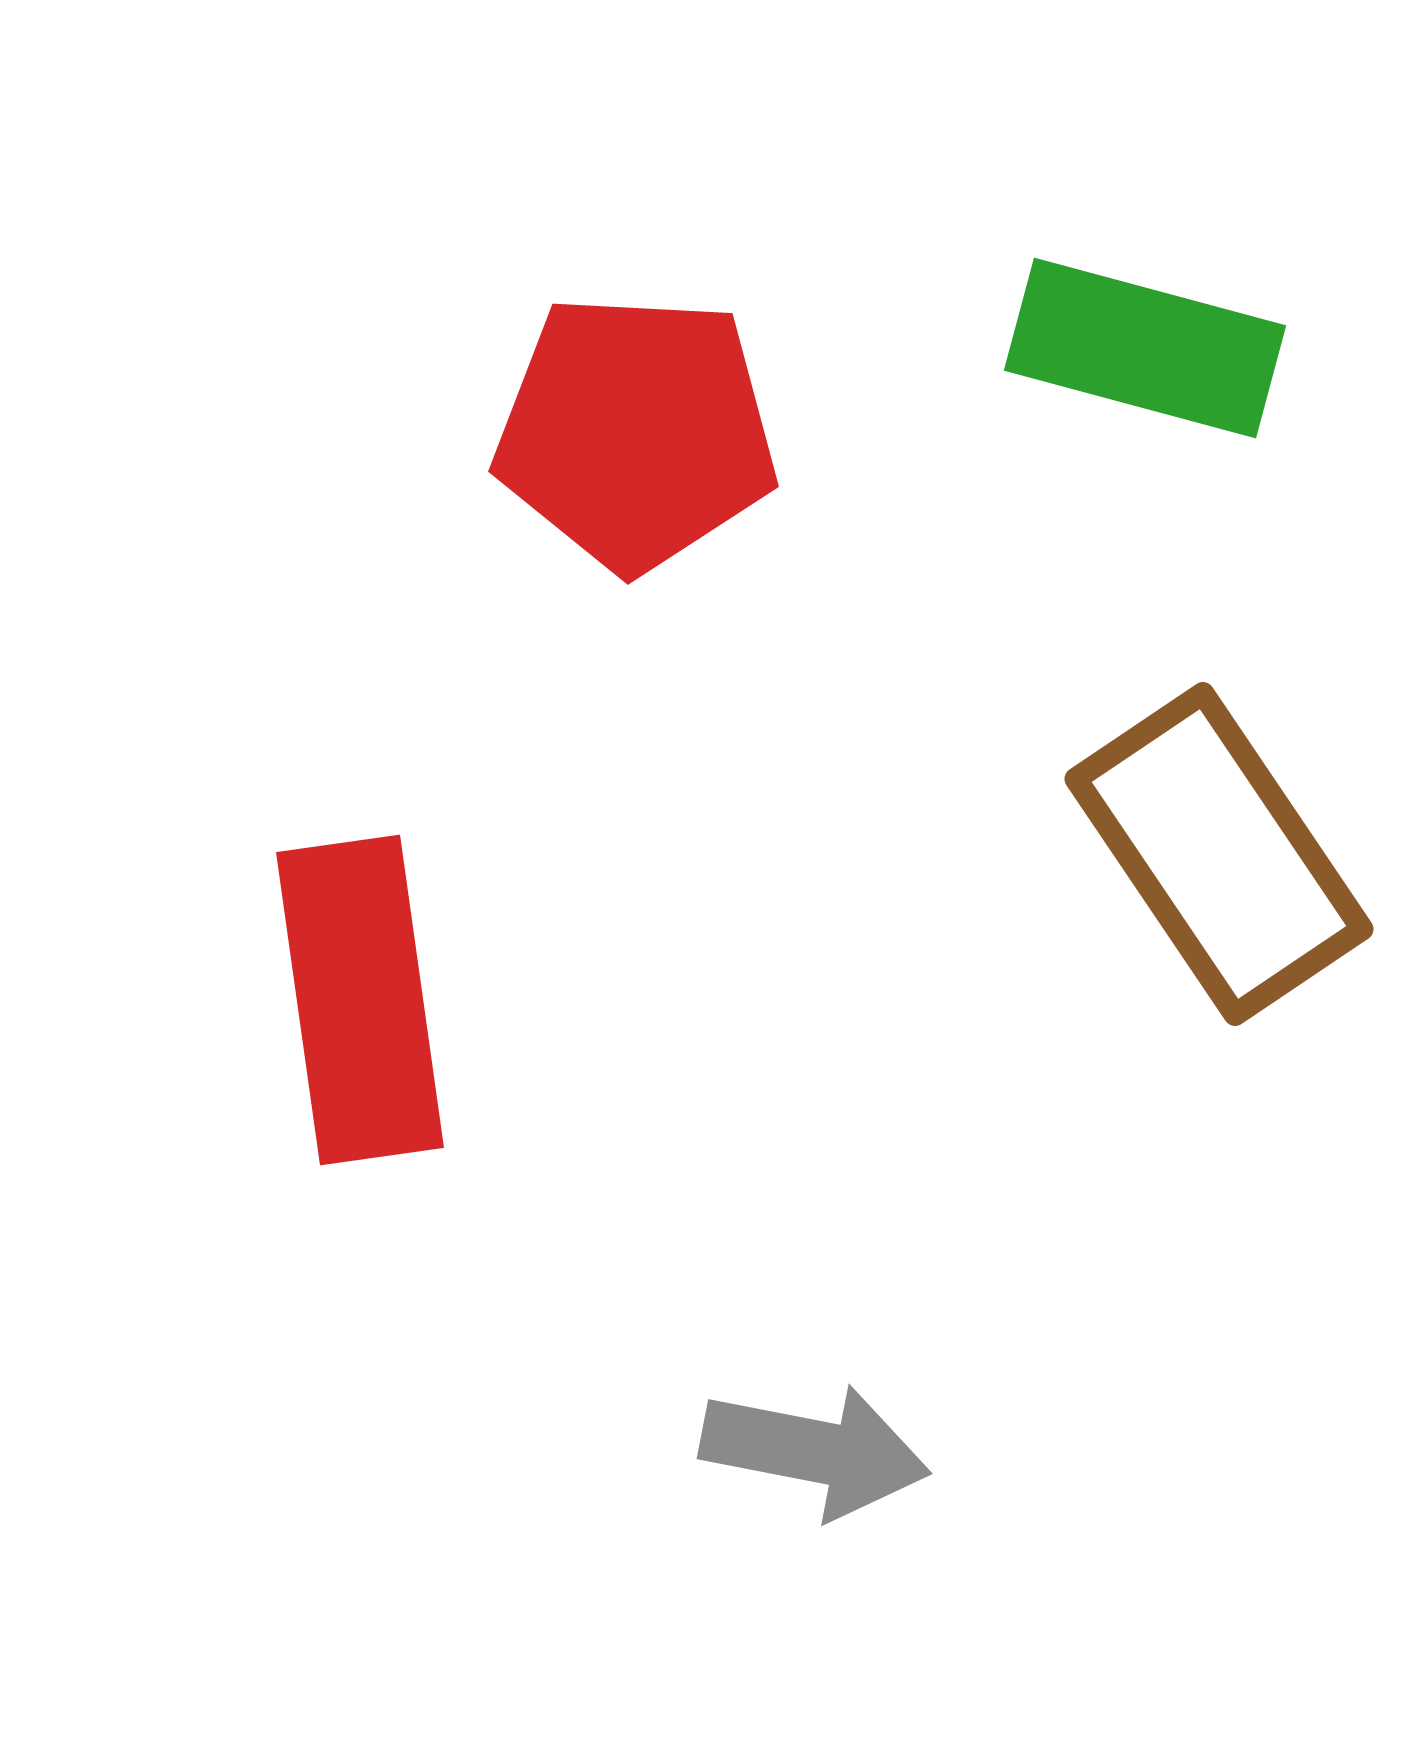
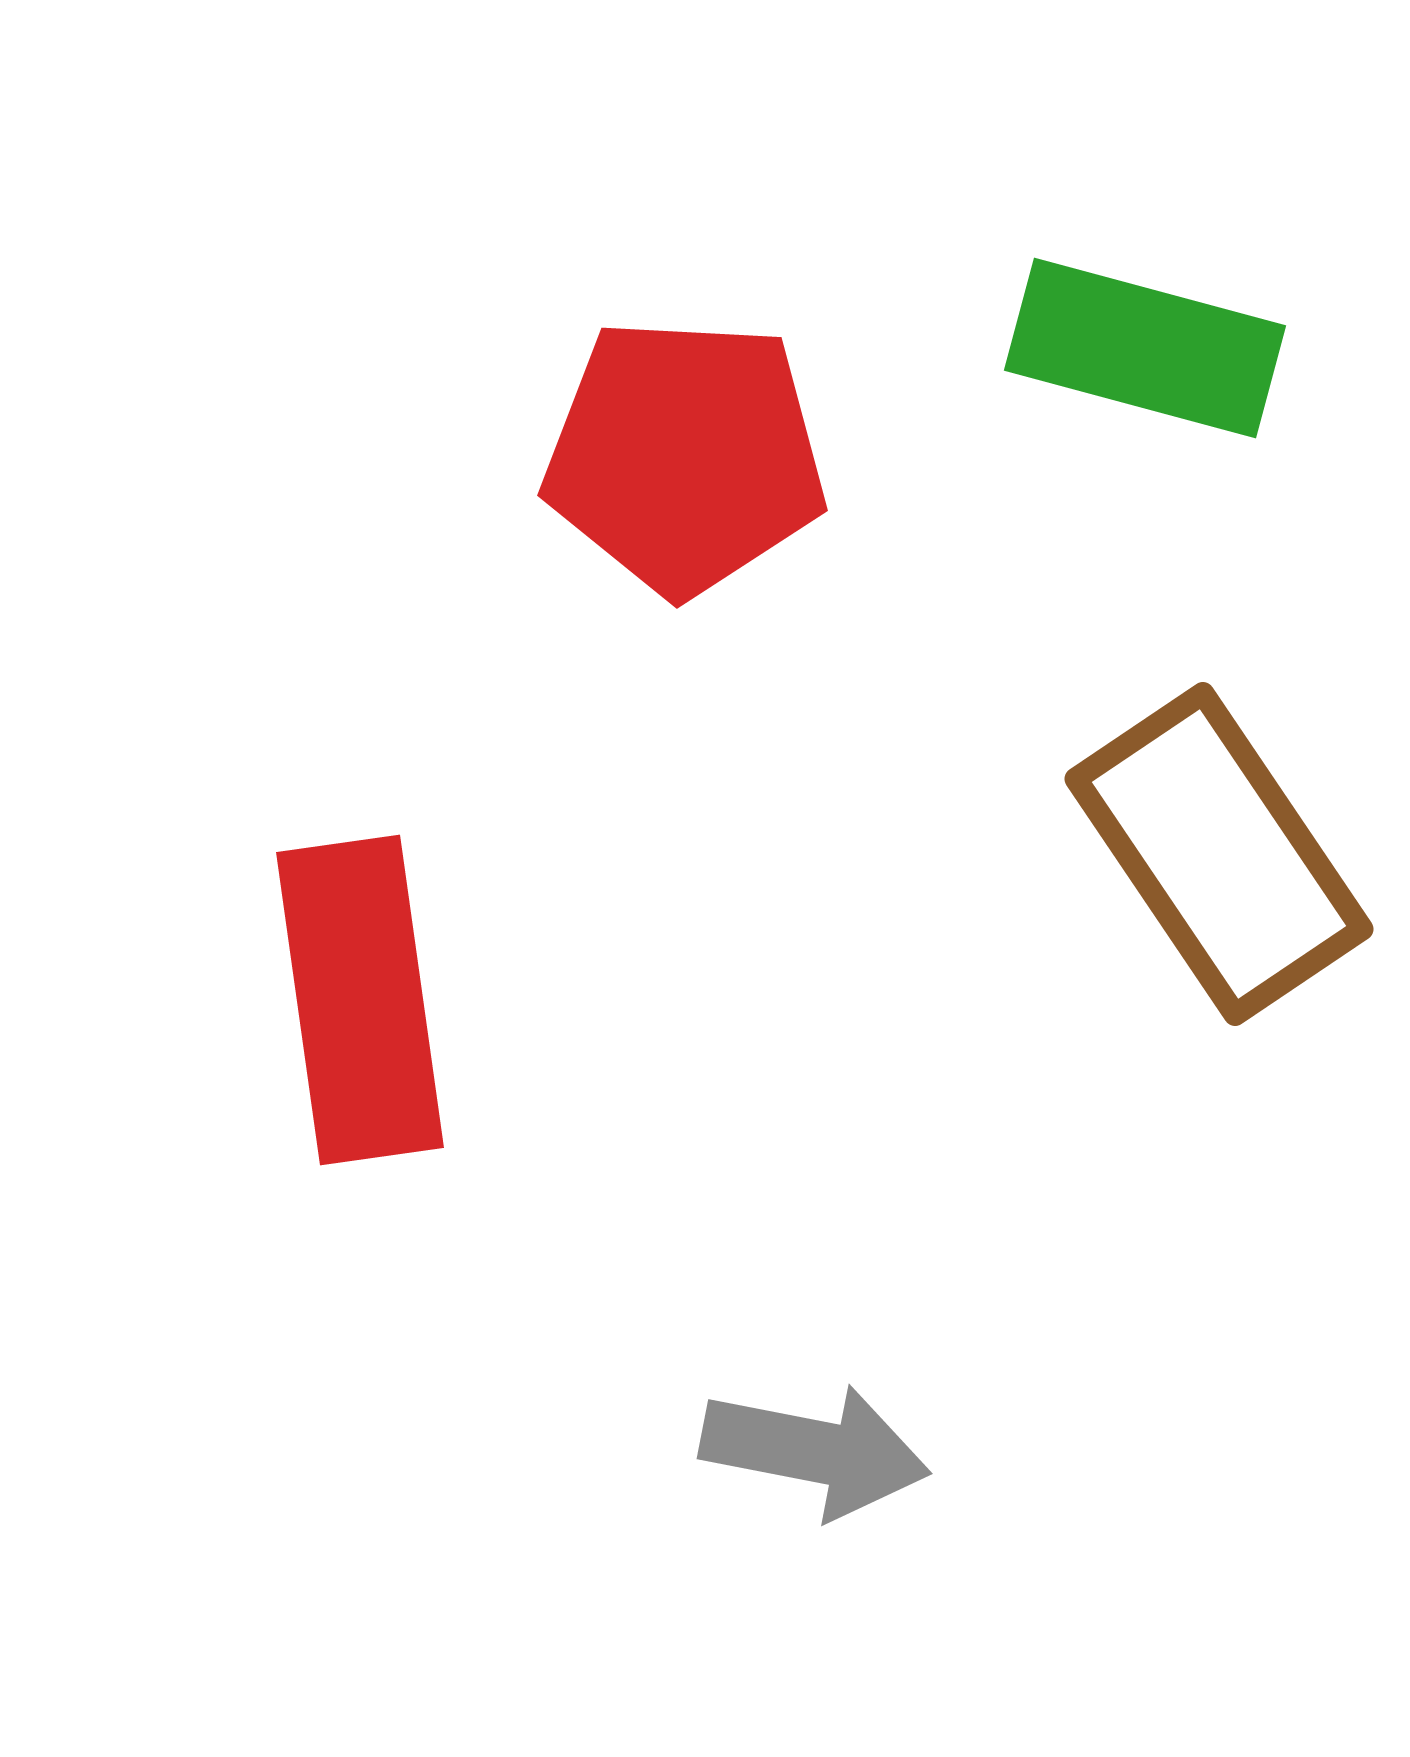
red pentagon: moved 49 px right, 24 px down
